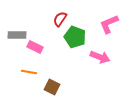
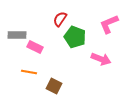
pink arrow: moved 1 px right, 2 px down
brown square: moved 2 px right, 1 px up
